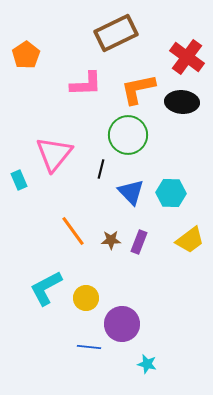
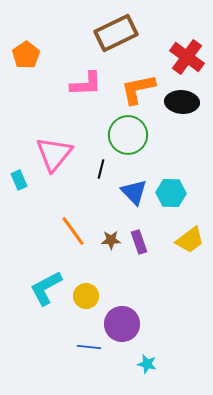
blue triangle: moved 3 px right
purple rectangle: rotated 40 degrees counterclockwise
yellow circle: moved 2 px up
